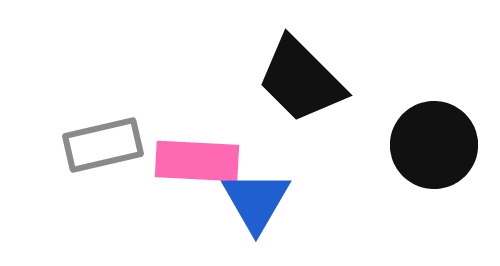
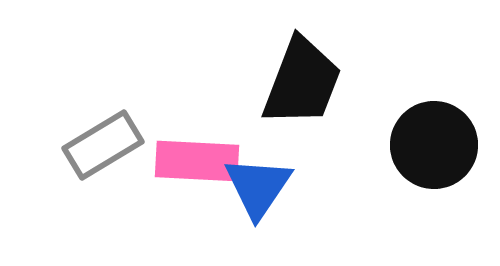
black trapezoid: moved 1 px right, 2 px down; rotated 114 degrees counterclockwise
gray rectangle: rotated 18 degrees counterclockwise
blue triangle: moved 2 px right, 14 px up; rotated 4 degrees clockwise
